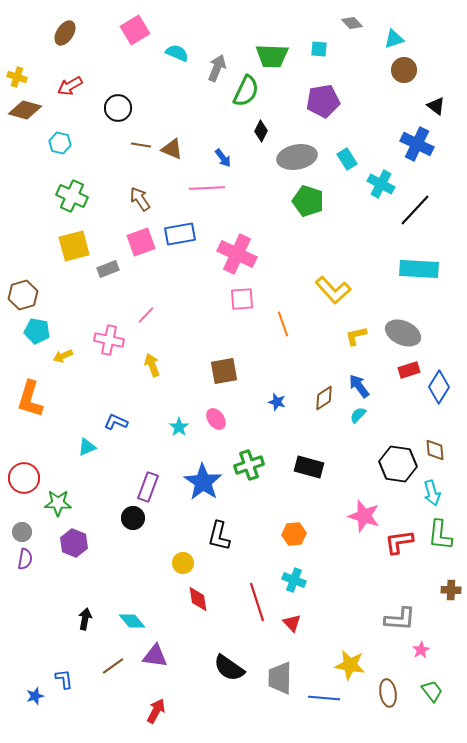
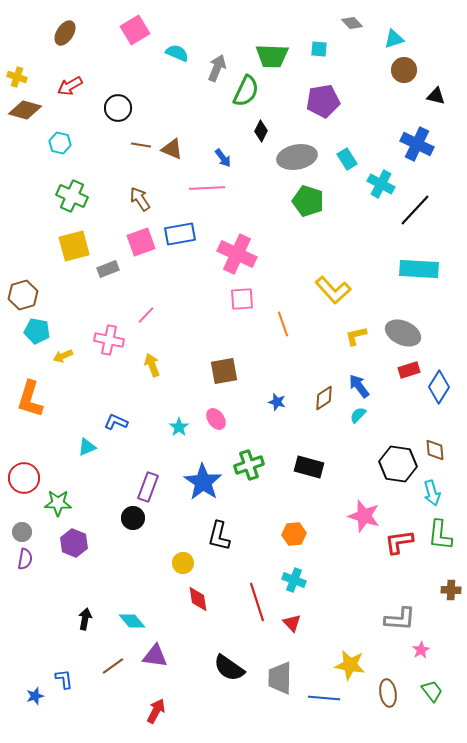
black triangle at (436, 106): moved 10 px up; rotated 24 degrees counterclockwise
